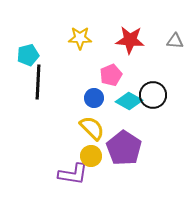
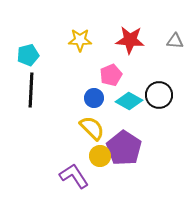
yellow star: moved 2 px down
black line: moved 7 px left, 8 px down
black circle: moved 6 px right
yellow circle: moved 9 px right
purple L-shape: moved 1 px right, 2 px down; rotated 132 degrees counterclockwise
